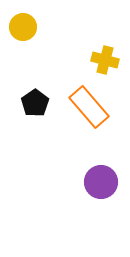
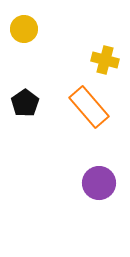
yellow circle: moved 1 px right, 2 px down
black pentagon: moved 10 px left
purple circle: moved 2 px left, 1 px down
